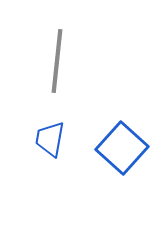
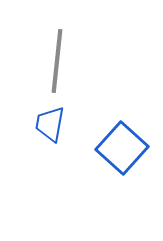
blue trapezoid: moved 15 px up
